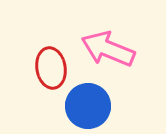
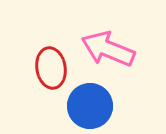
blue circle: moved 2 px right
